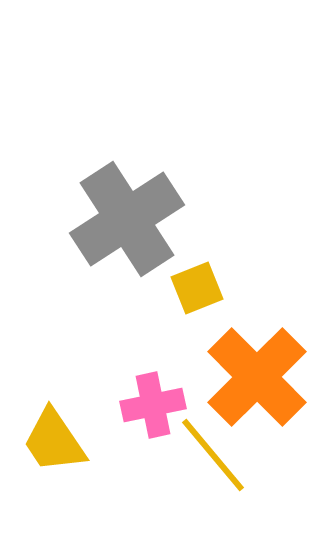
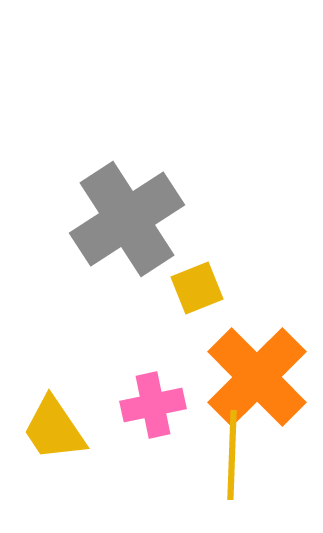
yellow trapezoid: moved 12 px up
yellow line: moved 19 px right; rotated 42 degrees clockwise
